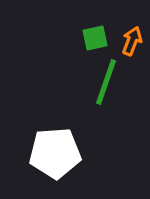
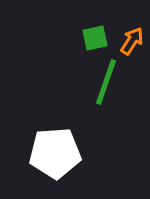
orange arrow: rotated 12 degrees clockwise
